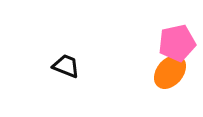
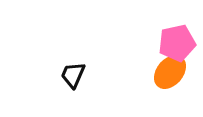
black trapezoid: moved 7 px right, 9 px down; rotated 88 degrees counterclockwise
